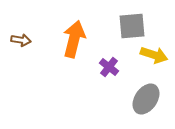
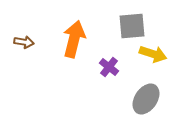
brown arrow: moved 3 px right, 2 px down
yellow arrow: moved 1 px left, 1 px up
